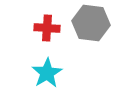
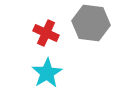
red cross: moved 1 px left, 5 px down; rotated 20 degrees clockwise
